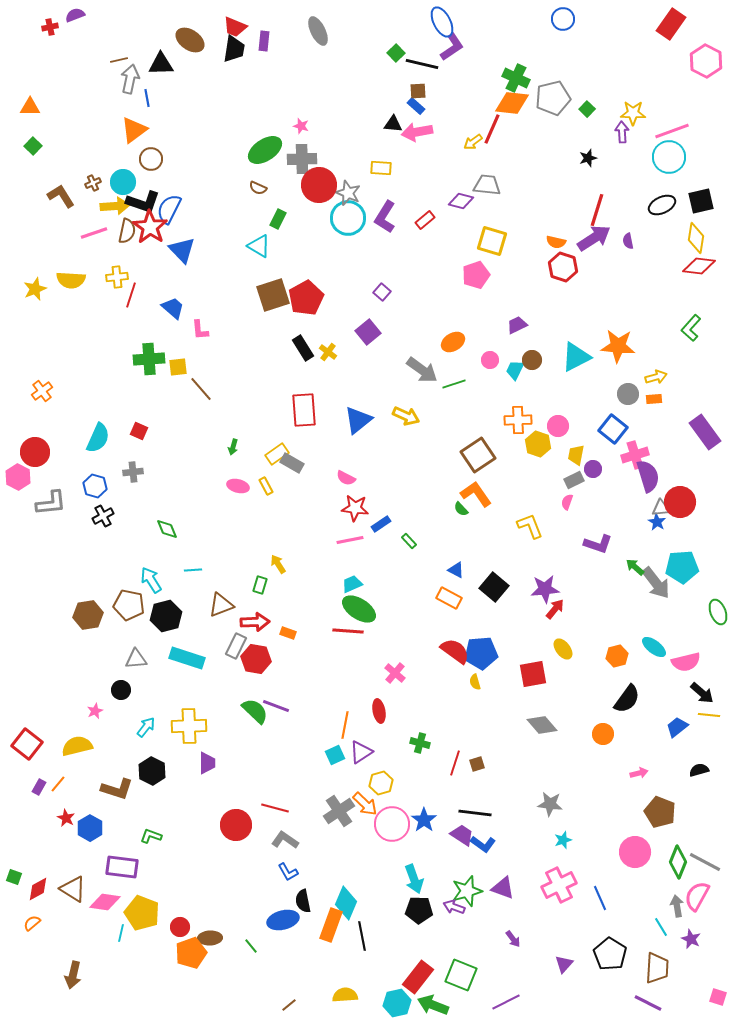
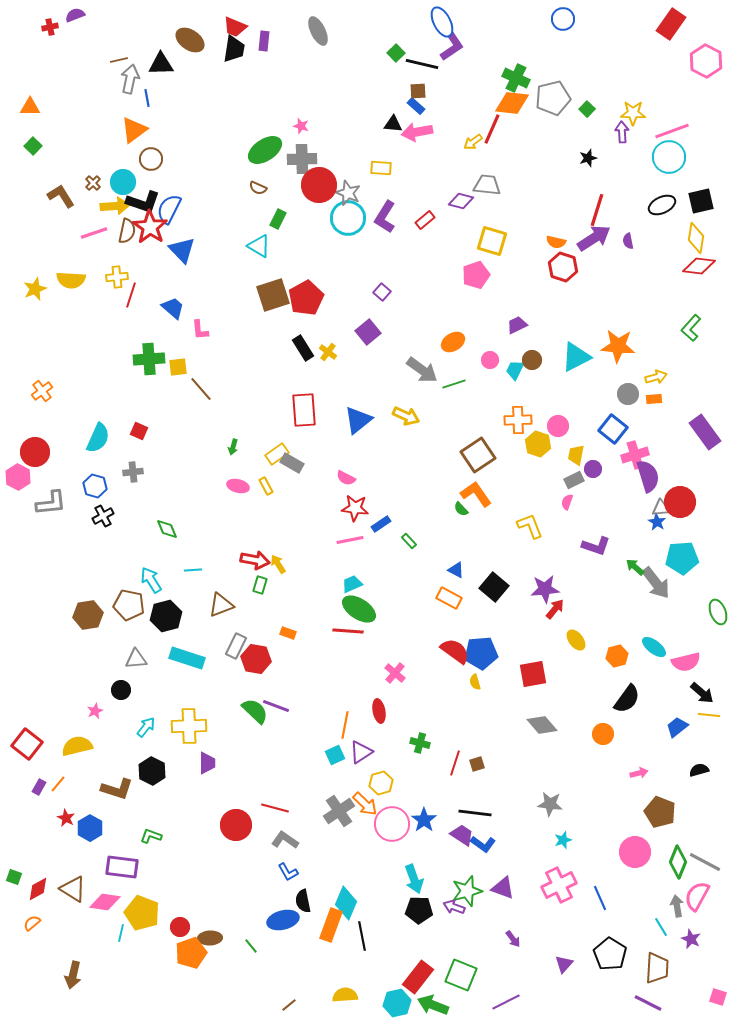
brown cross at (93, 183): rotated 21 degrees counterclockwise
purple L-shape at (598, 544): moved 2 px left, 2 px down
cyan pentagon at (682, 567): moved 9 px up
red arrow at (255, 622): moved 62 px up; rotated 12 degrees clockwise
yellow ellipse at (563, 649): moved 13 px right, 9 px up
